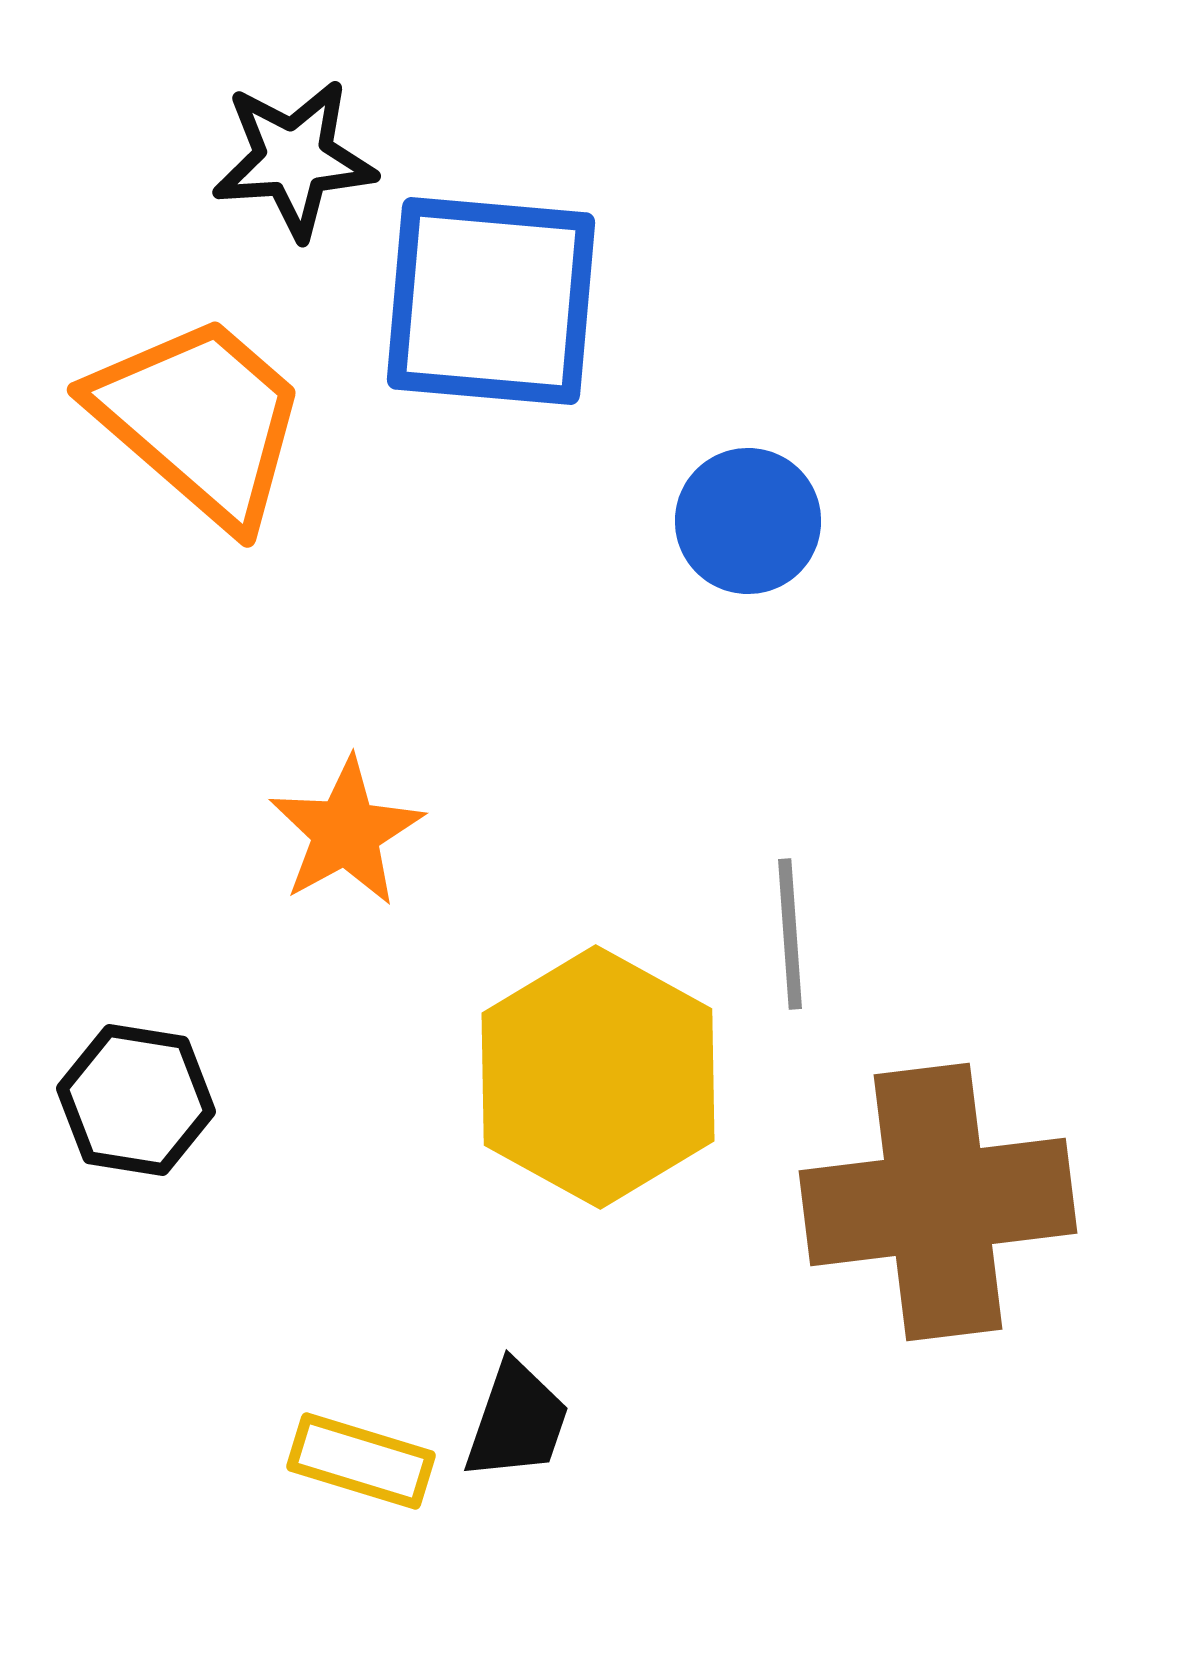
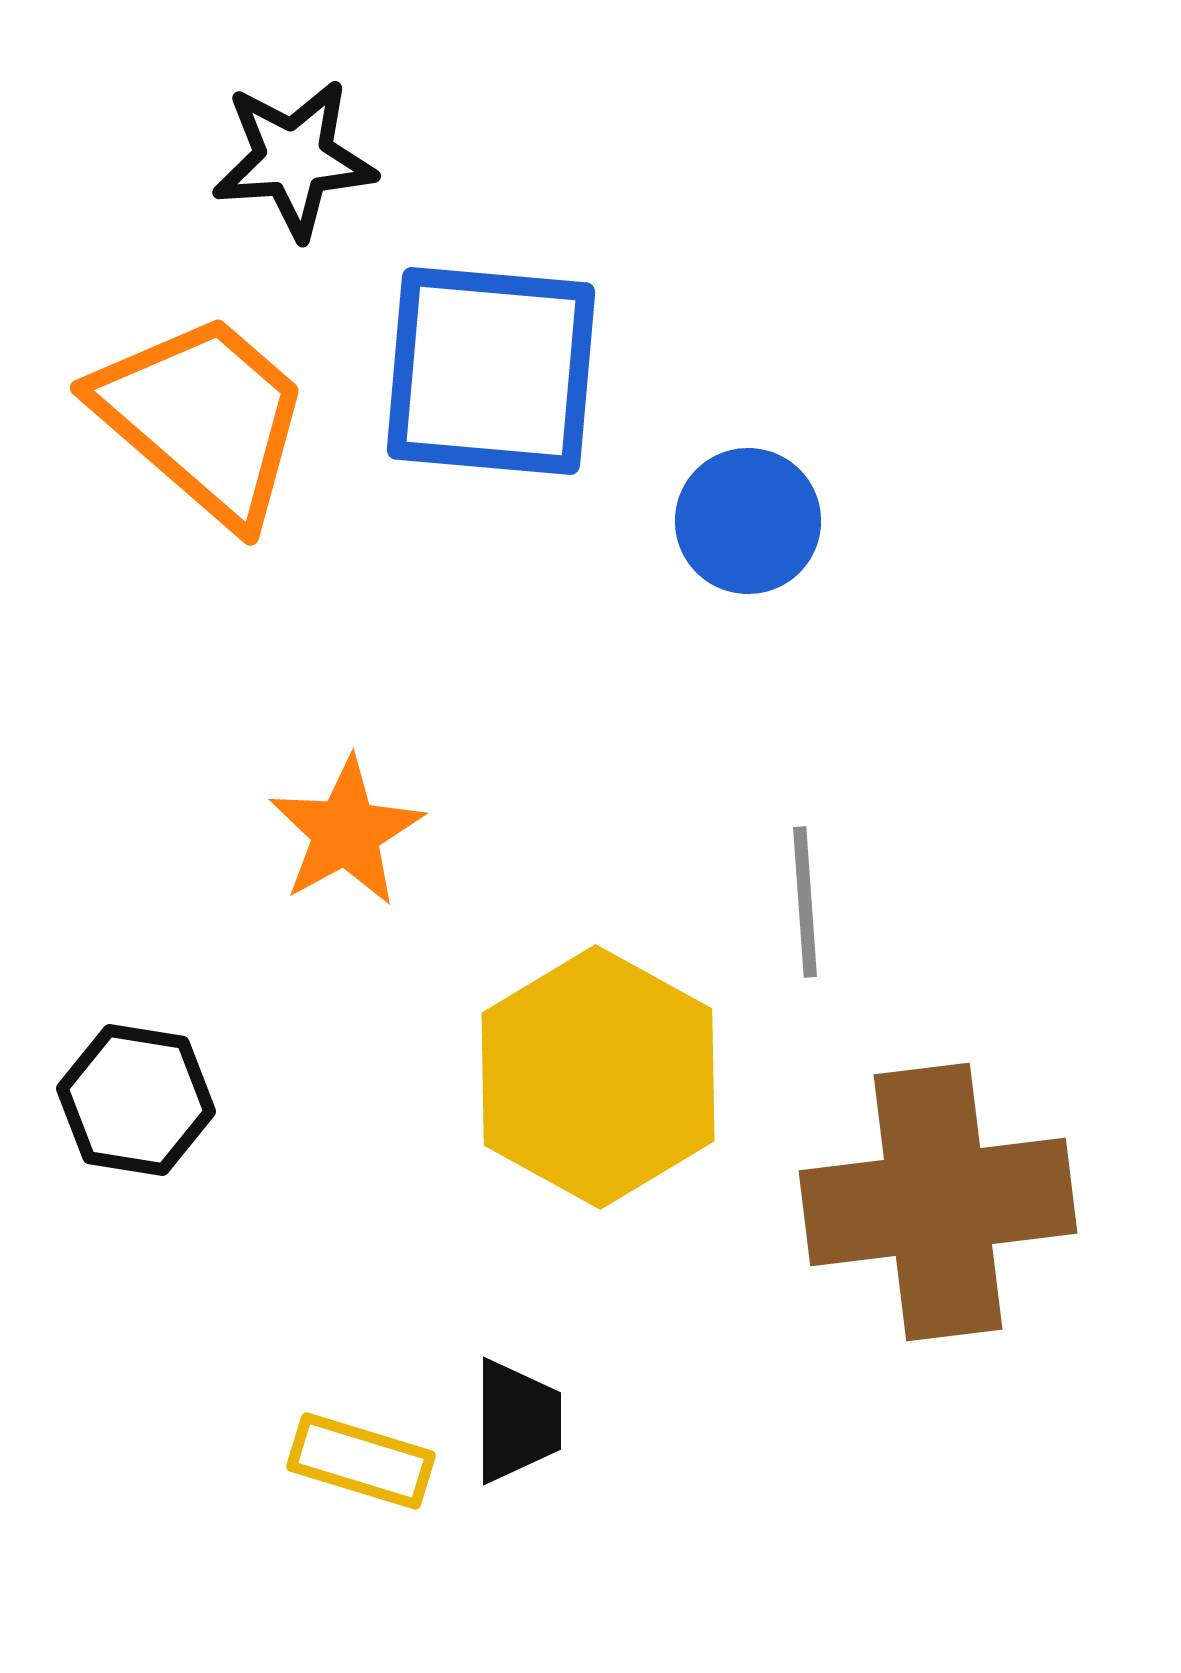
blue square: moved 70 px down
orange trapezoid: moved 3 px right, 2 px up
gray line: moved 15 px right, 32 px up
black trapezoid: rotated 19 degrees counterclockwise
